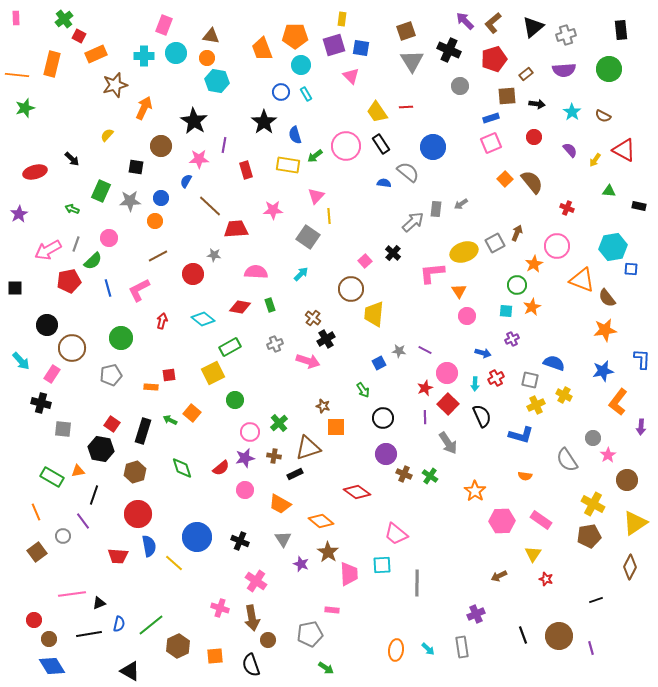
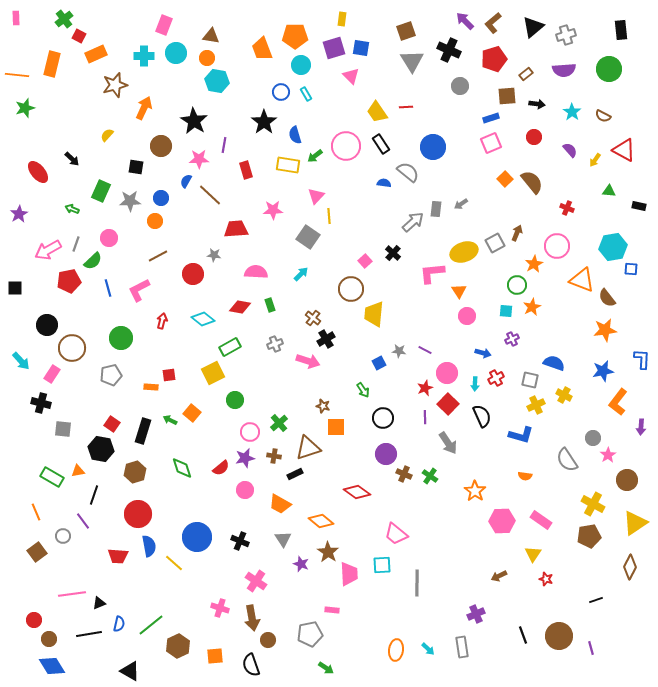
purple square at (334, 45): moved 3 px down
red ellipse at (35, 172): moved 3 px right; rotated 65 degrees clockwise
brown line at (210, 206): moved 11 px up
